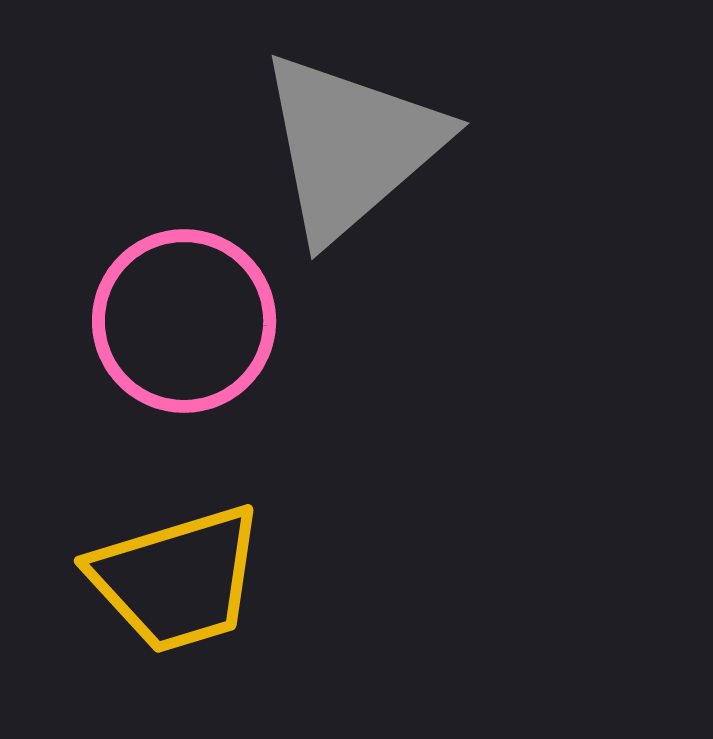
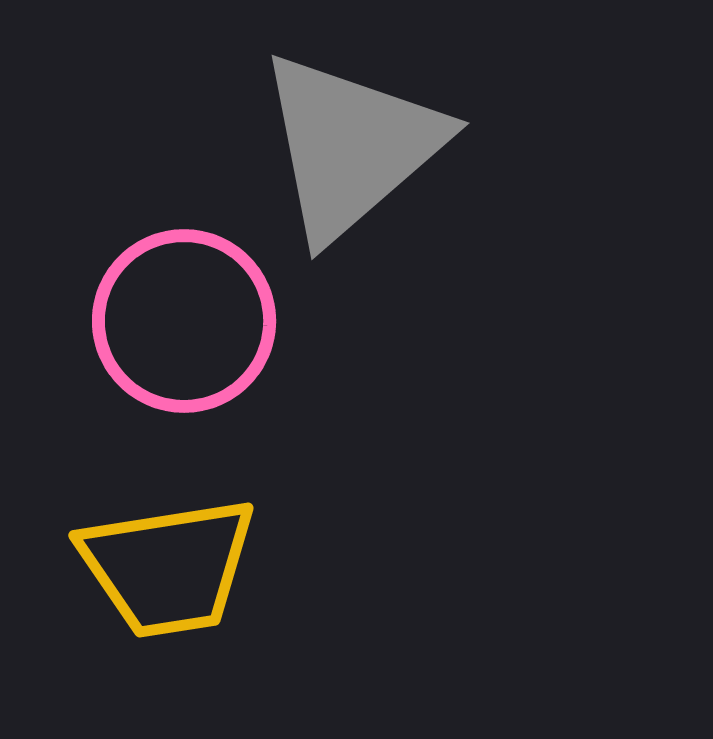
yellow trapezoid: moved 9 px left, 12 px up; rotated 8 degrees clockwise
